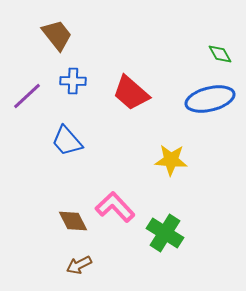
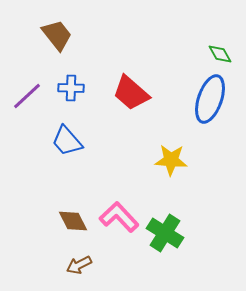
blue cross: moved 2 px left, 7 px down
blue ellipse: rotated 57 degrees counterclockwise
pink L-shape: moved 4 px right, 10 px down
